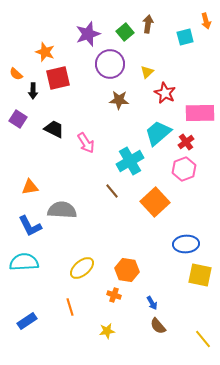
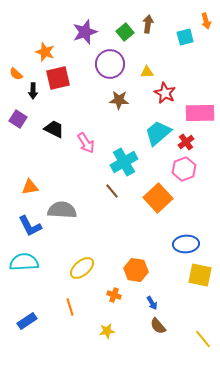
purple star: moved 3 px left, 2 px up
yellow triangle: rotated 40 degrees clockwise
cyan cross: moved 6 px left, 1 px down
orange square: moved 3 px right, 4 px up
orange hexagon: moved 9 px right
